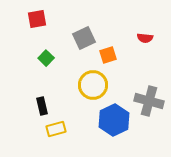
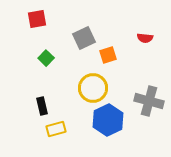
yellow circle: moved 3 px down
blue hexagon: moved 6 px left
